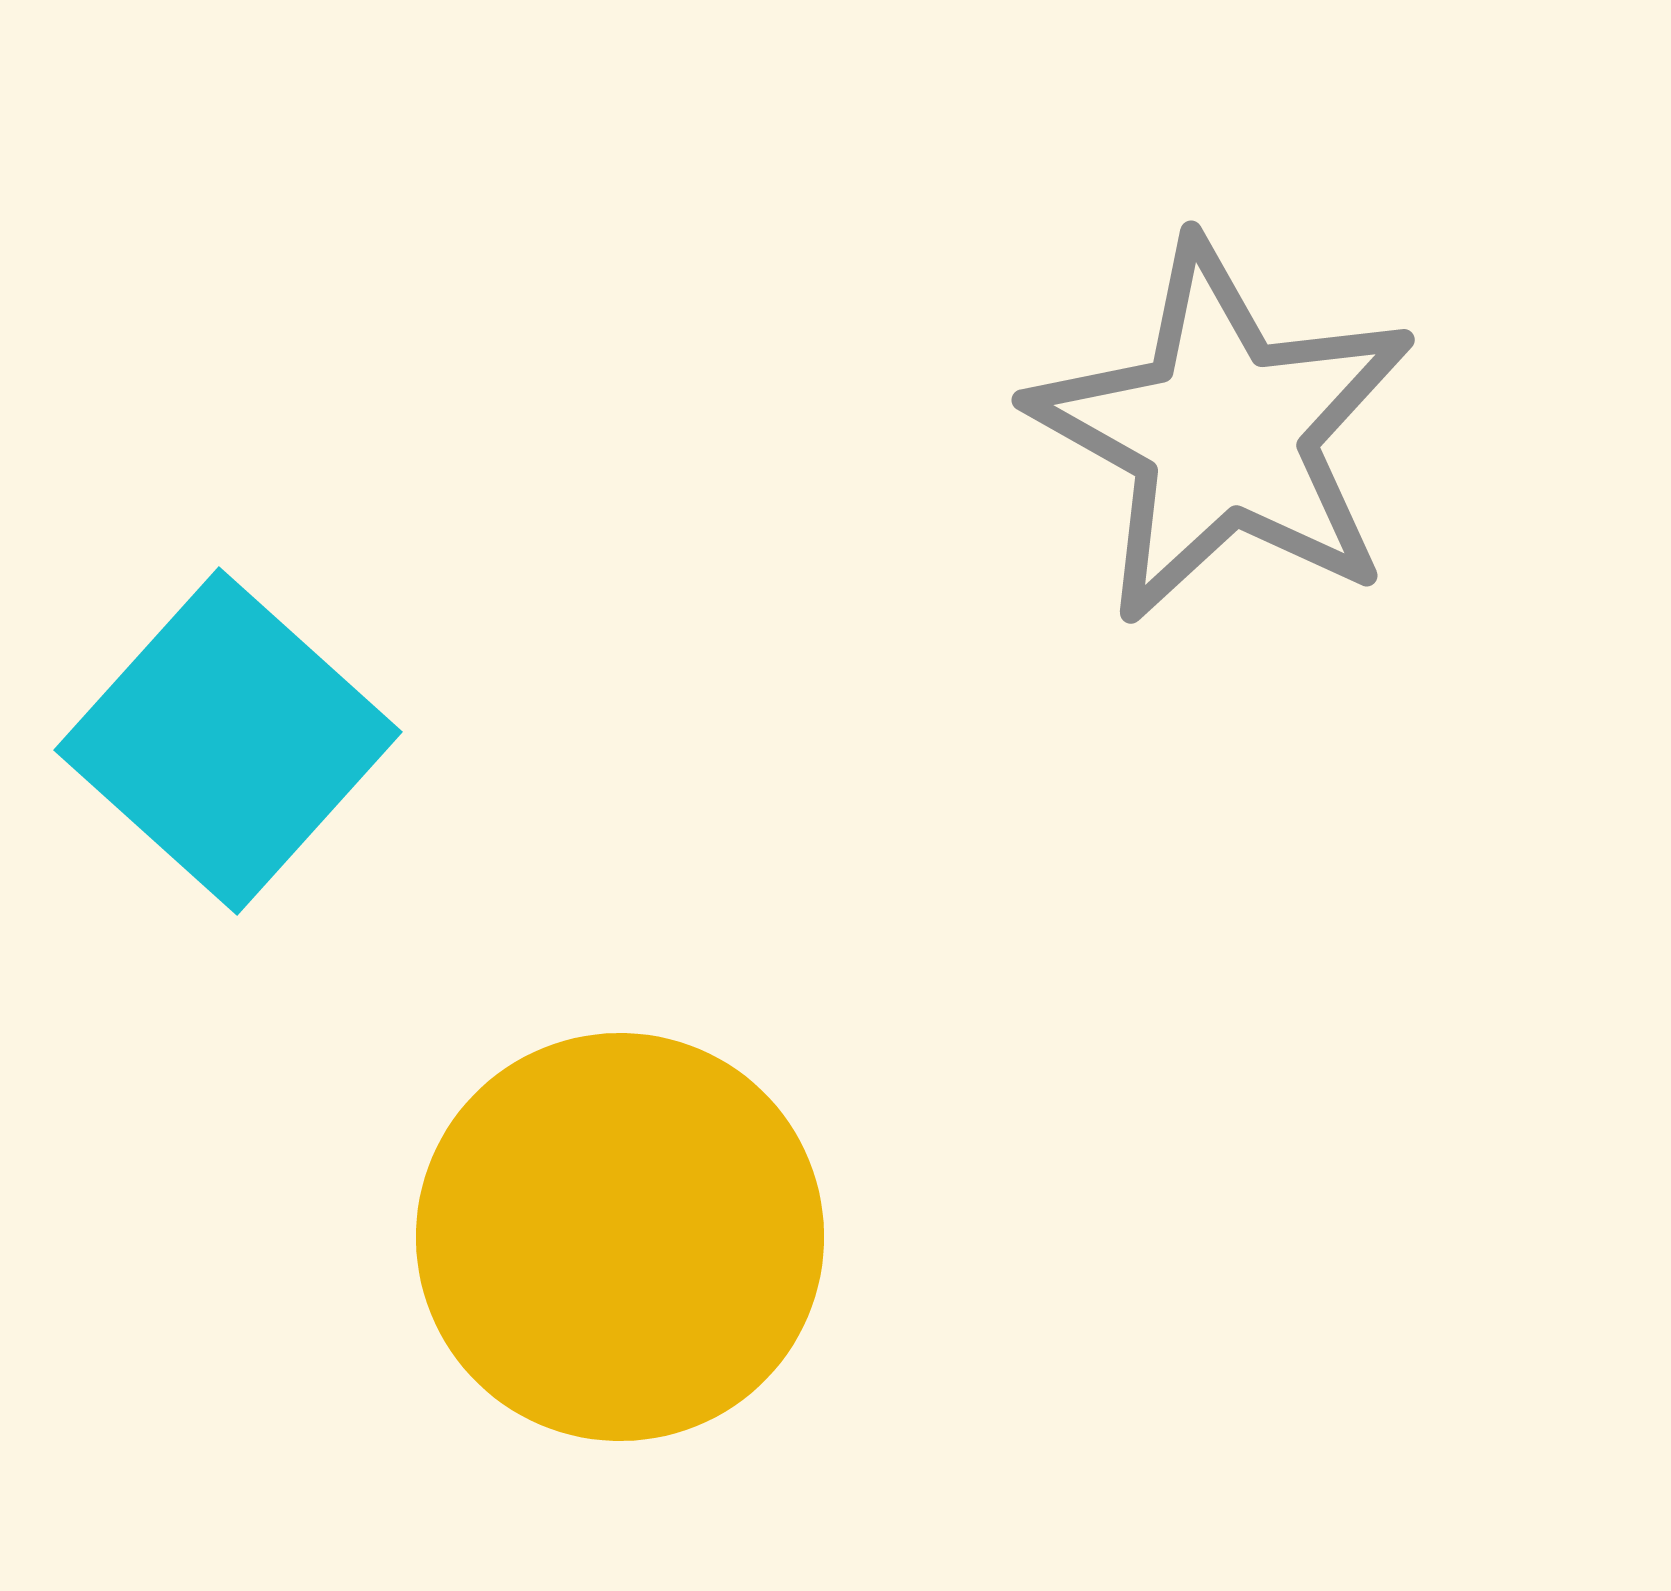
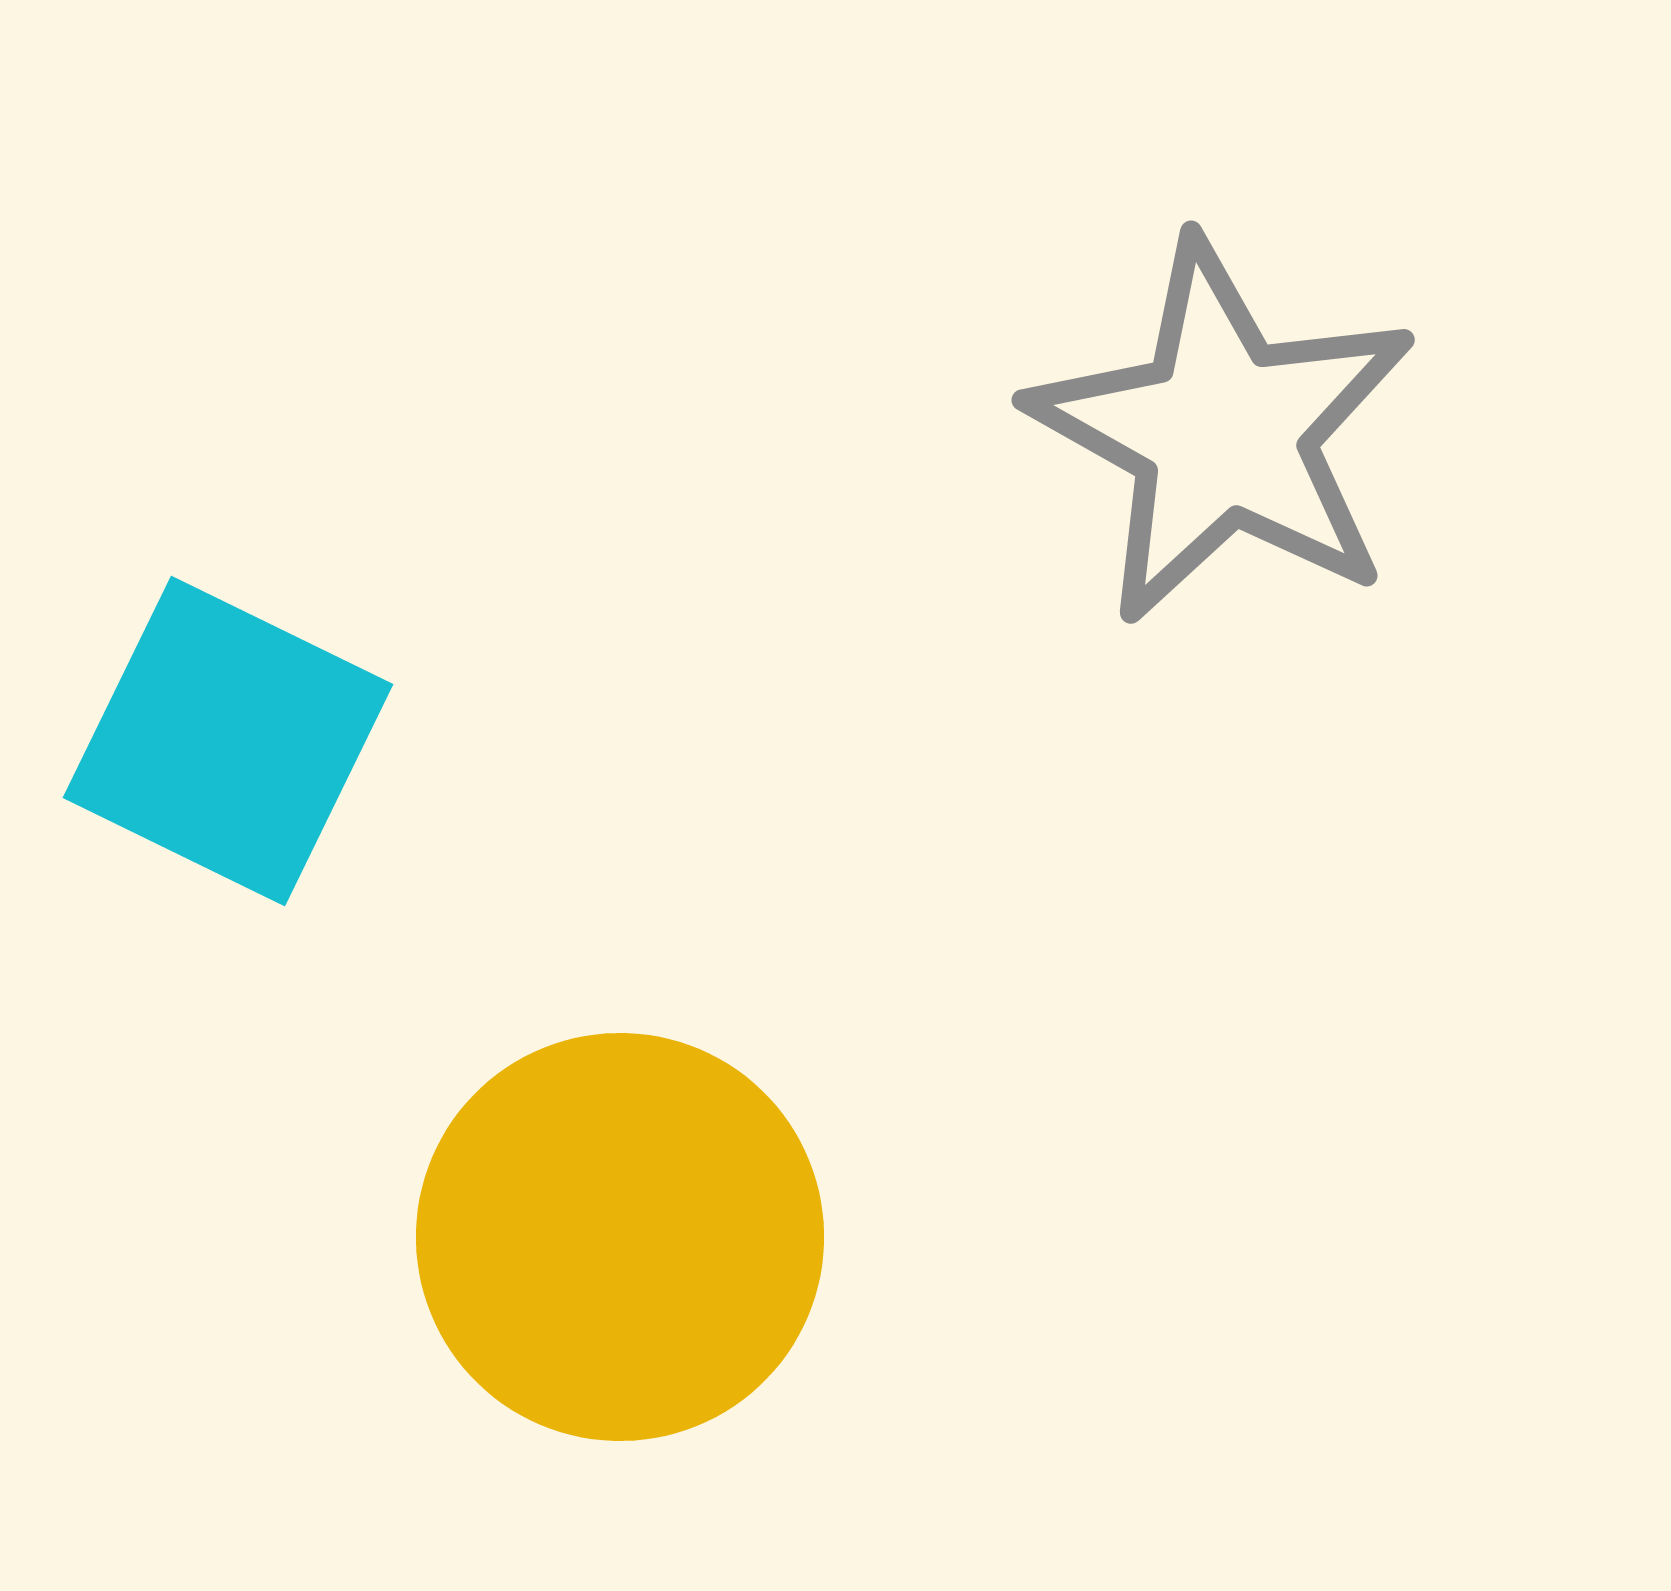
cyan square: rotated 16 degrees counterclockwise
